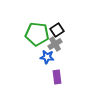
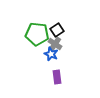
gray cross: rotated 24 degrees counterclockwise
blue star: moved 4 px right, 3 px up; rotated 16 degrees clockwise
